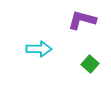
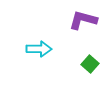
purple L-shape: moved 1 px right
